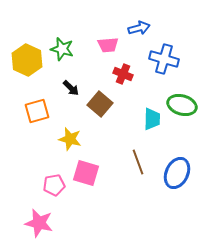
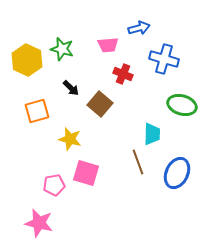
cyan trapezoid: moved 15 px down
